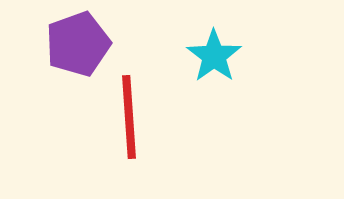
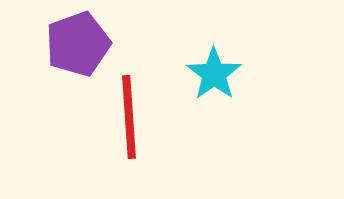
cyan star: moved 18 px down
